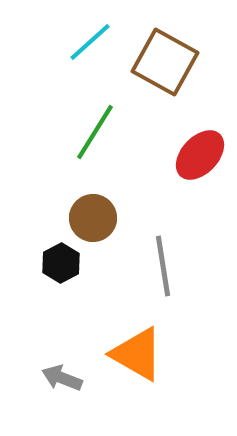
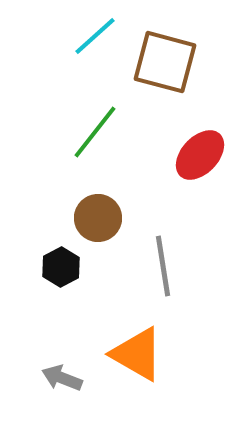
cyan line: moved 5 px right, 6 px up
brown square: rotated 14 degrees counterclockwise
green line: rotated 6 degrees clockwise
brown circle: moved 5 px right
black hexagon: moved 4 px down
